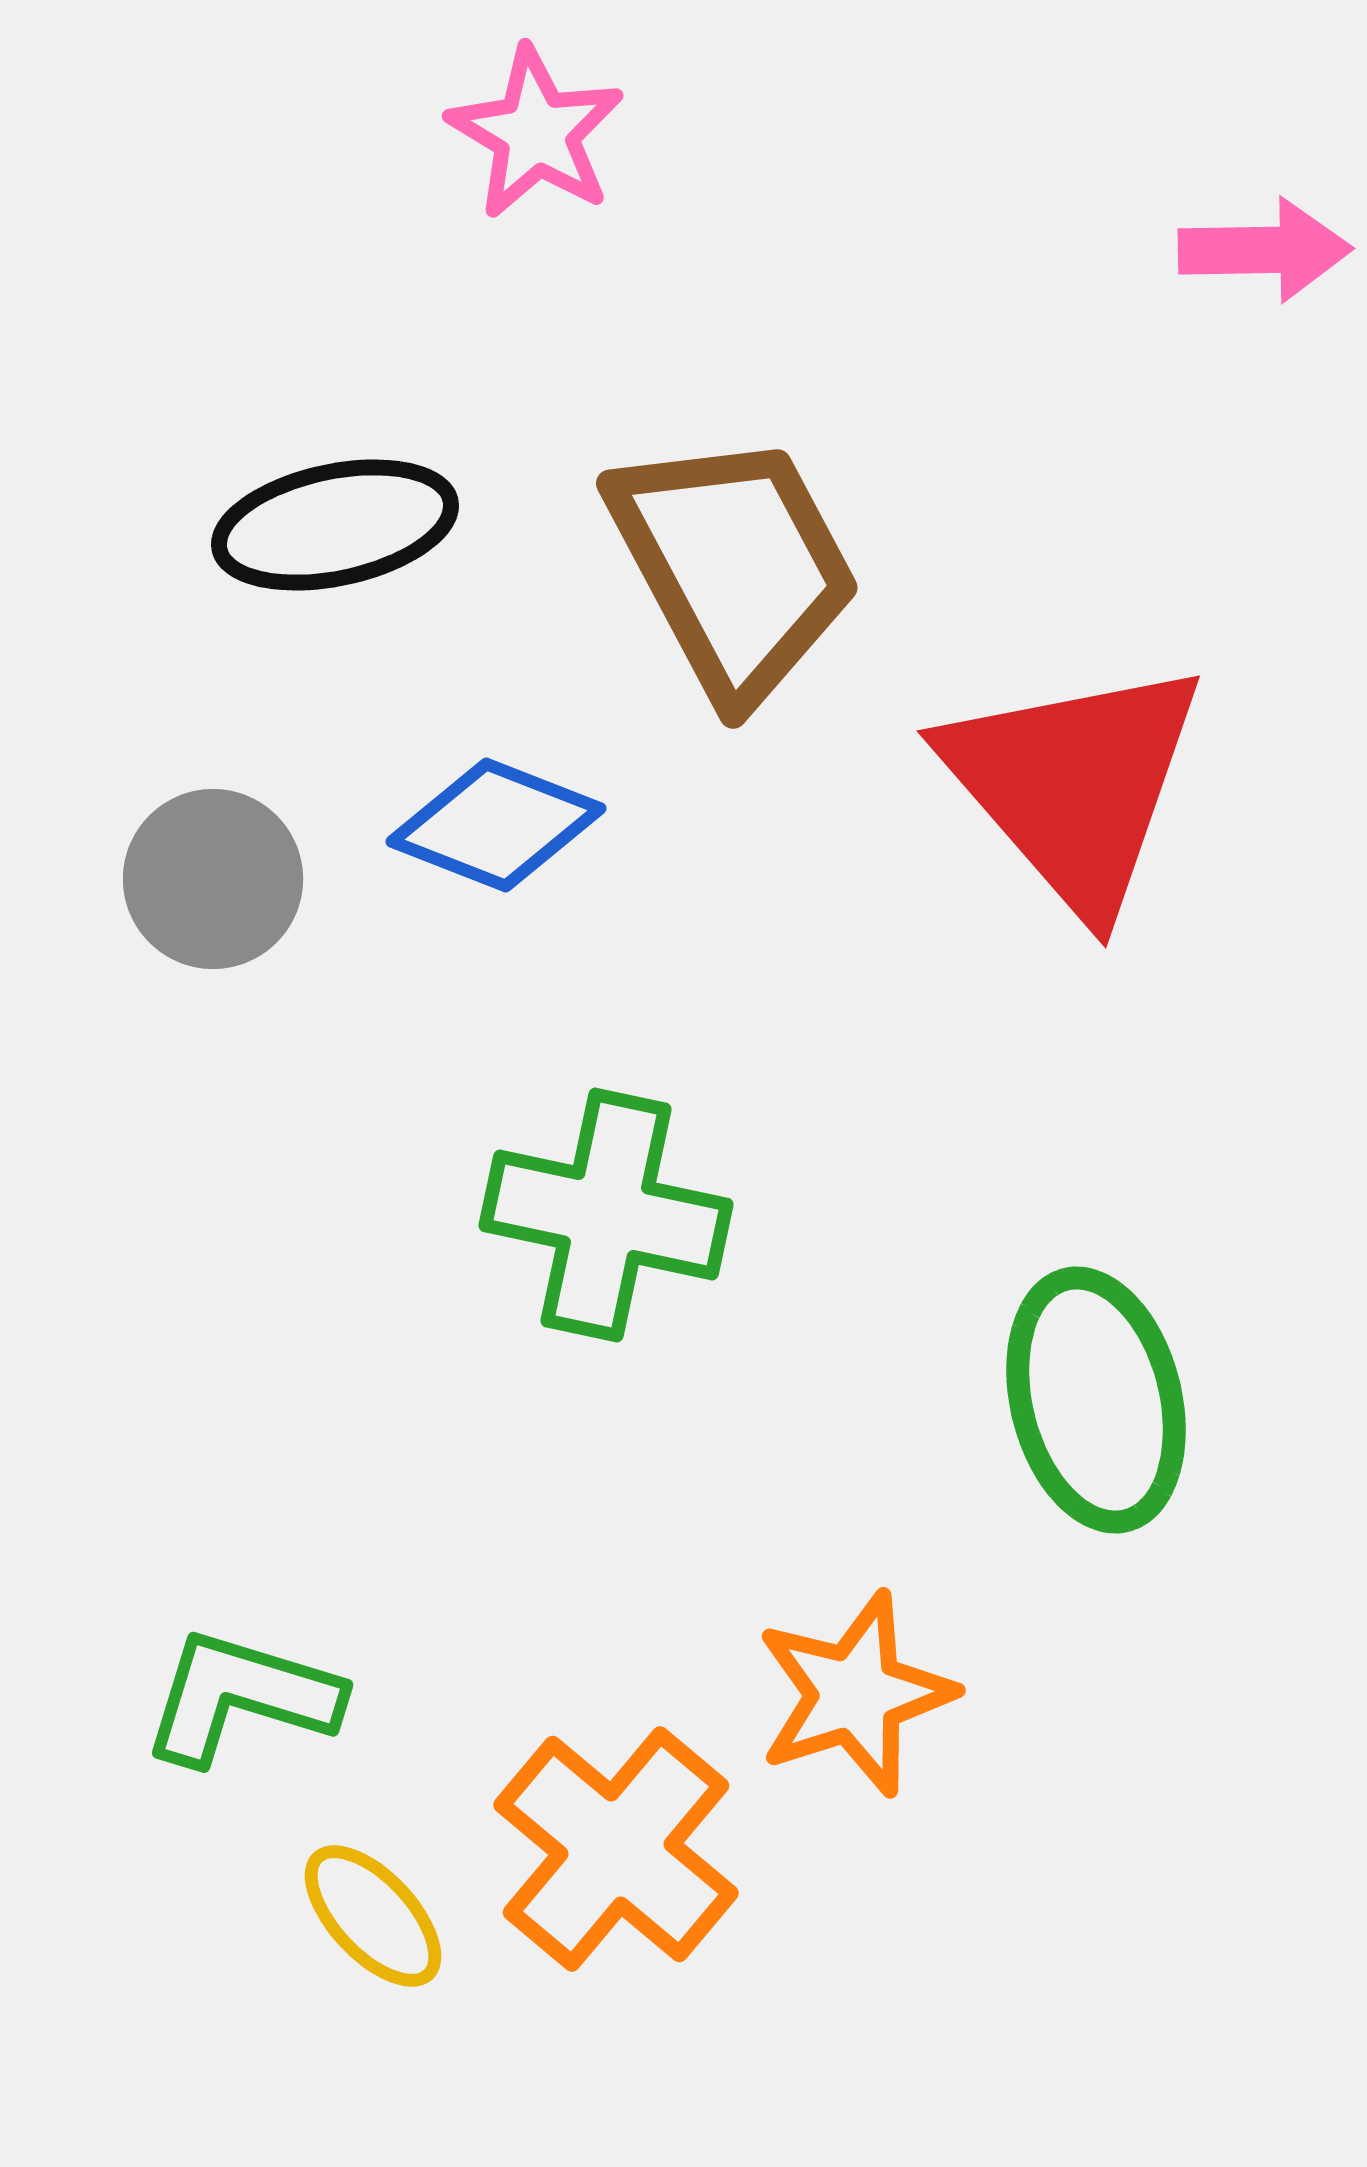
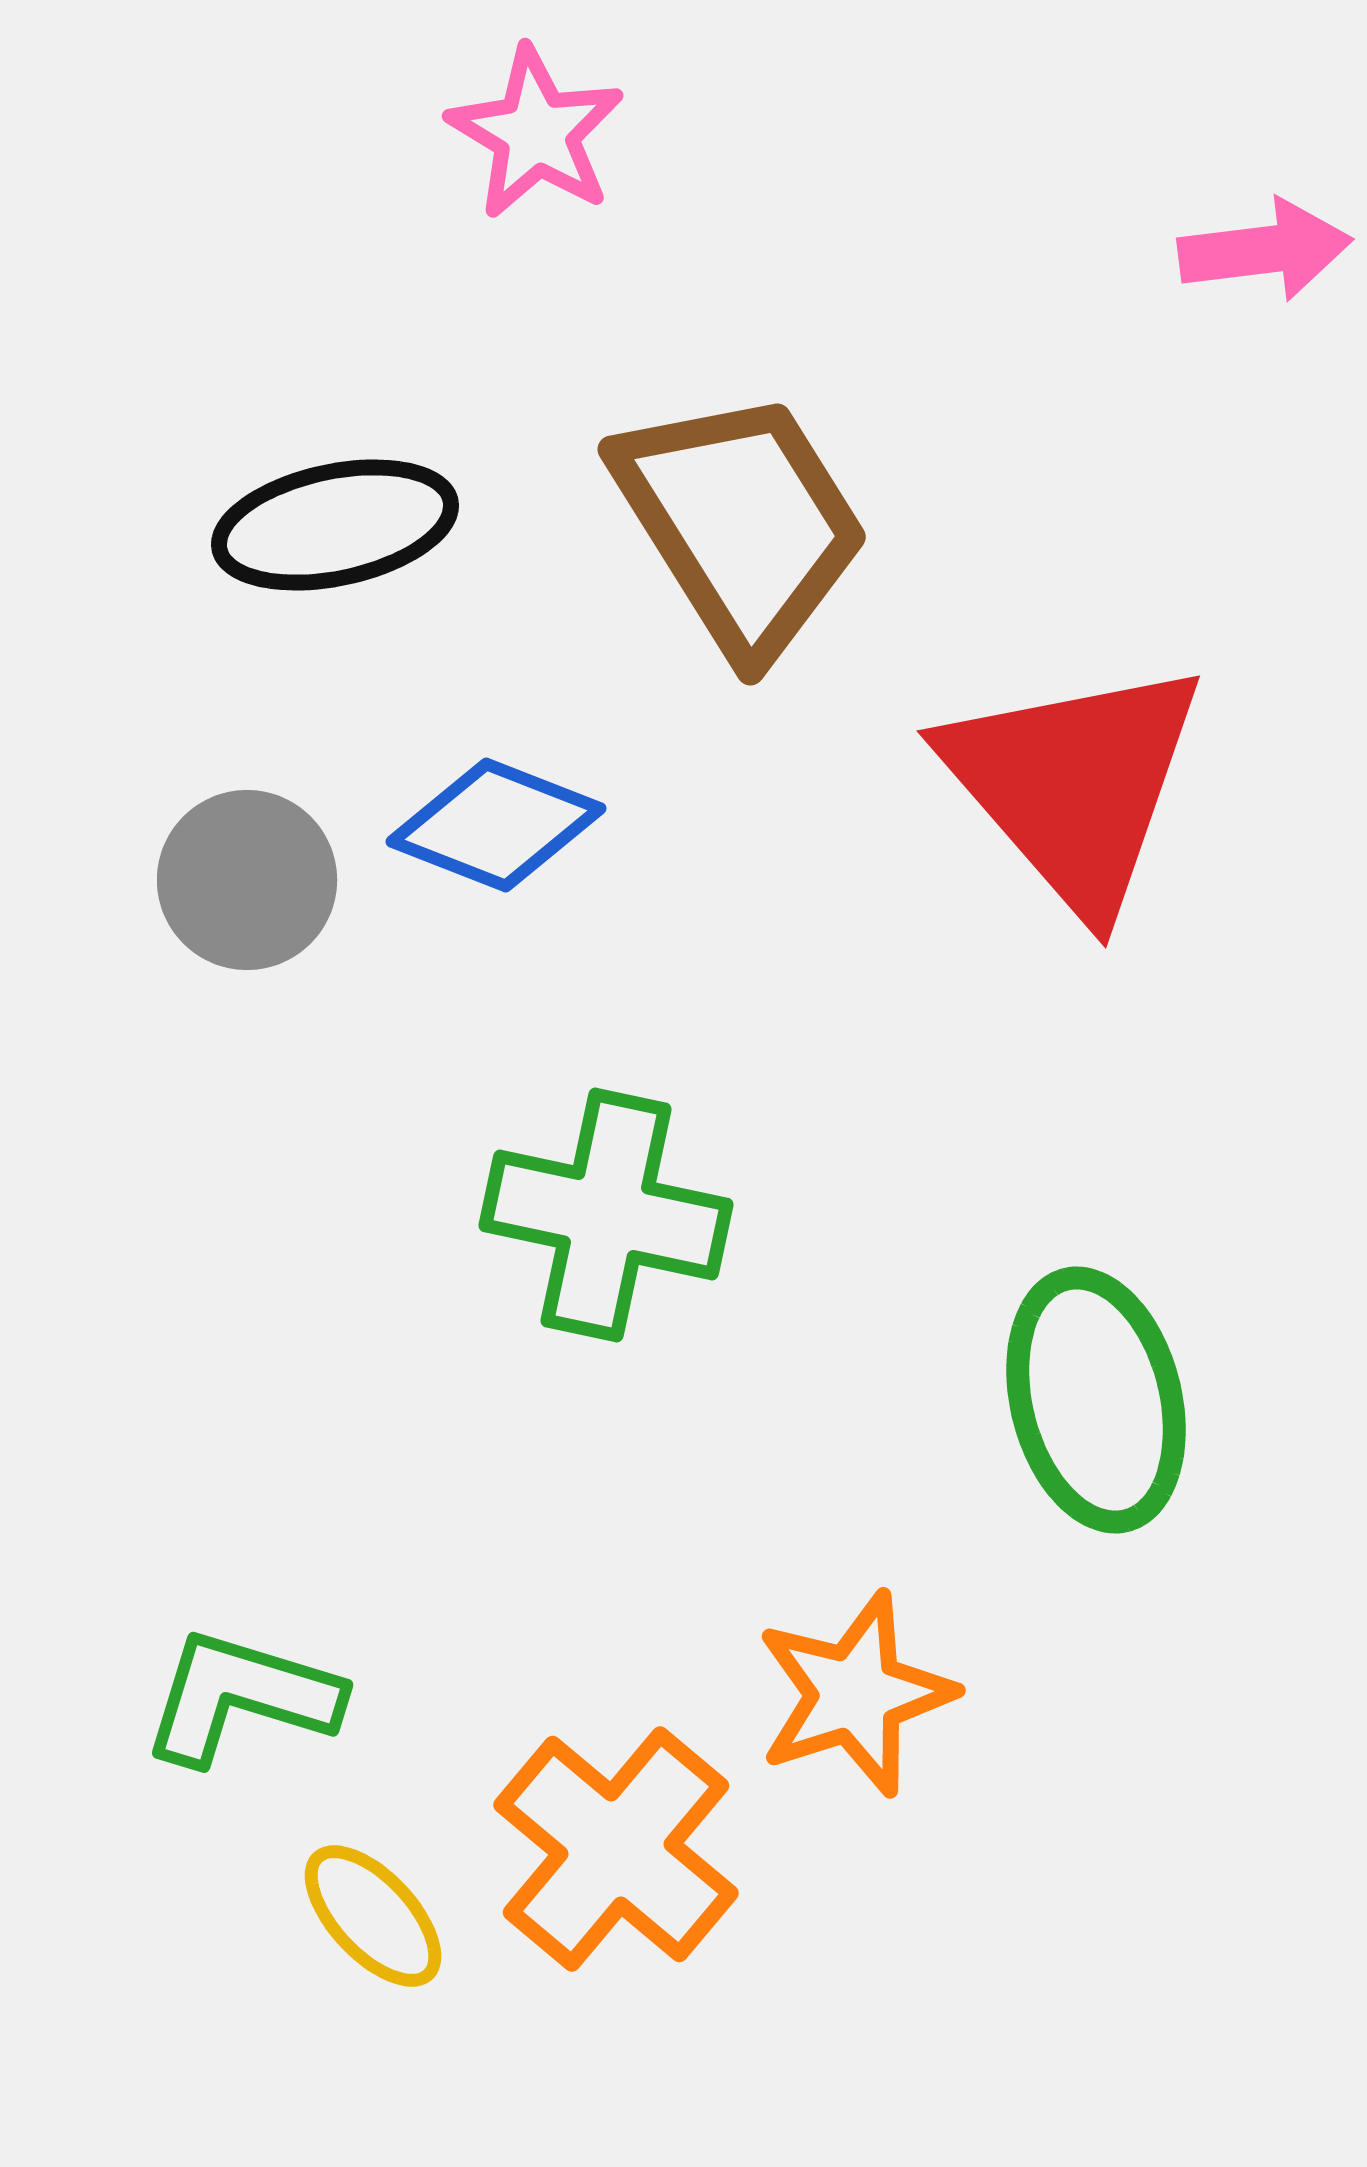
pink arrow: rotated 6 degrees counterclockwise
brown trapezoid: moved 7 px right, 43 px up; rotated 4 degrees counterclockwise
gray circle: moved 34 px right, 1 px down
